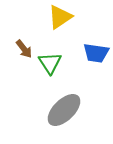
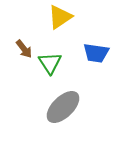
gray ellipse: moved 1 px left, 3 px up
